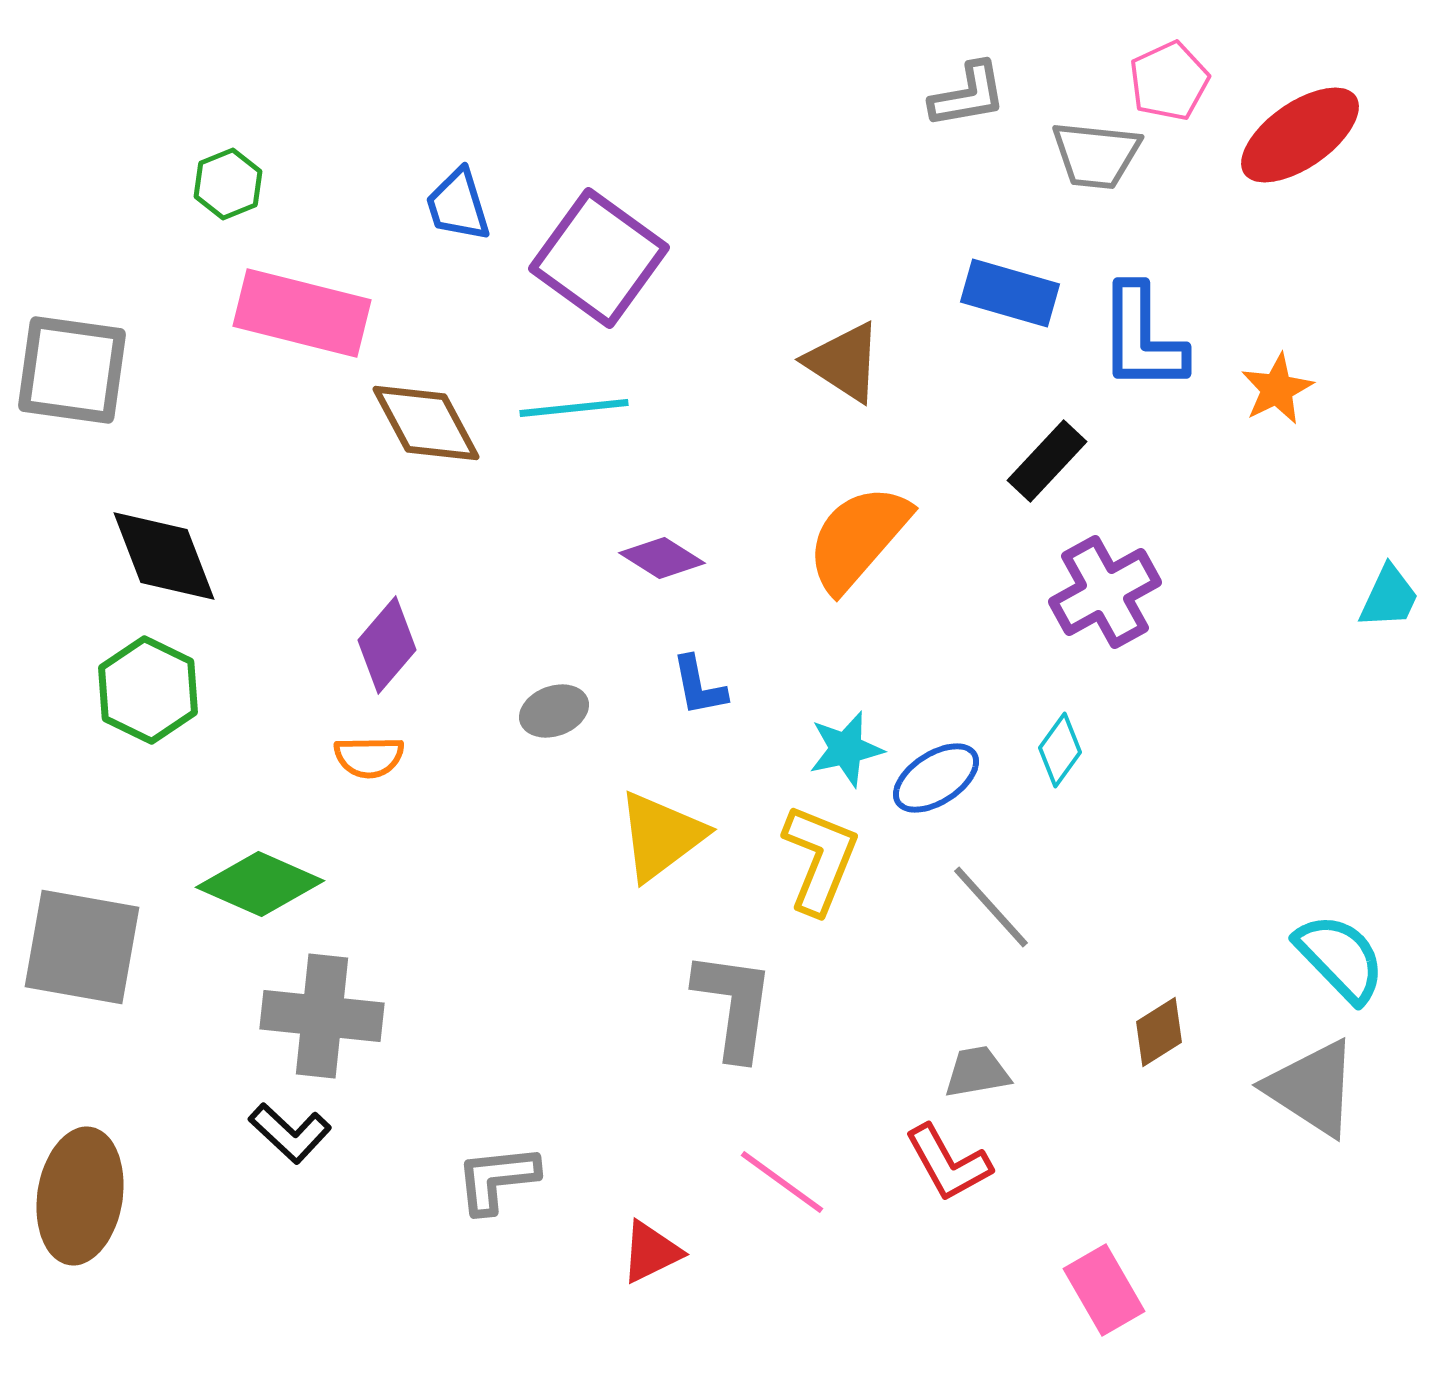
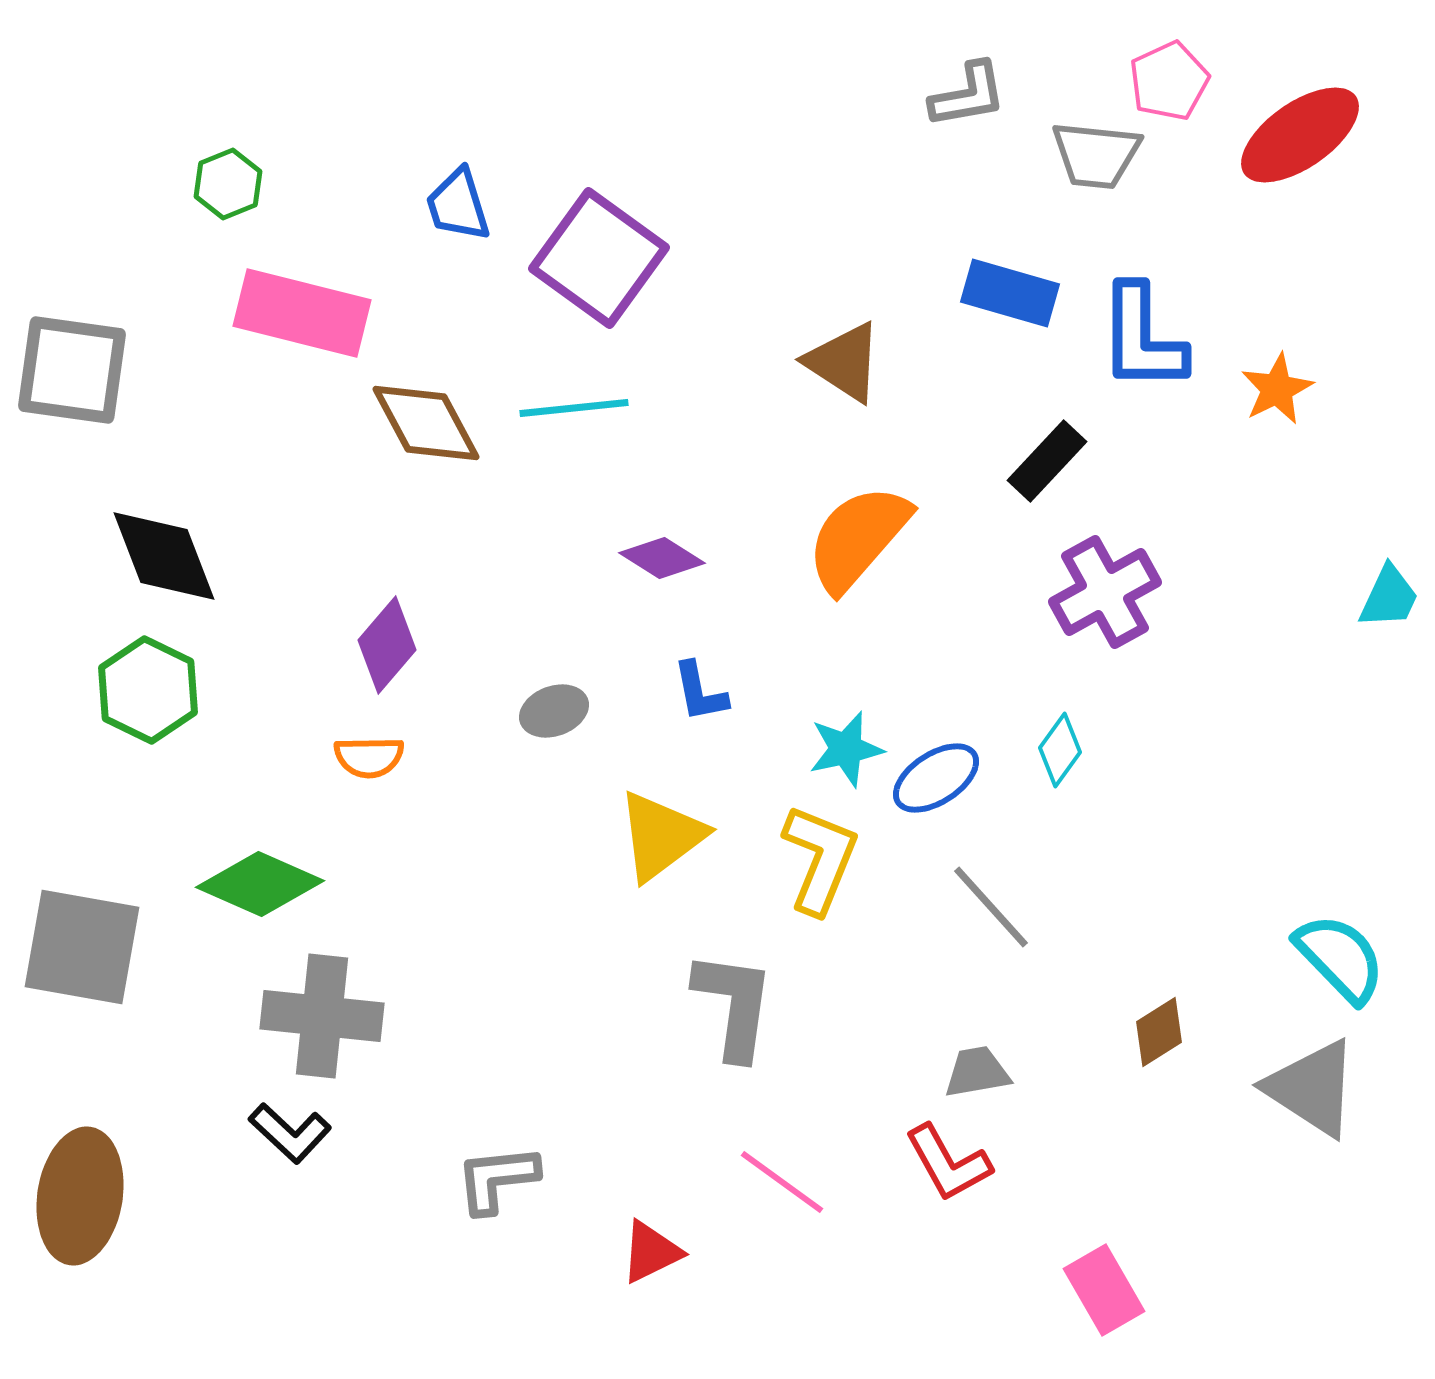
blue L-shape at (699, 686): moved 1 px right, 6 px down
